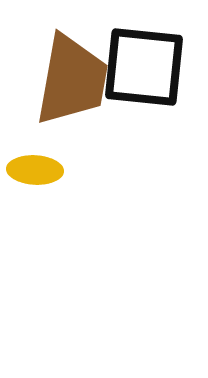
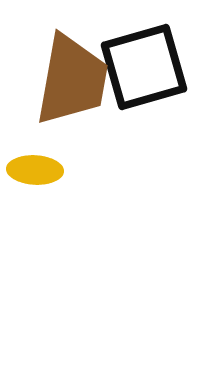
black square: rotated 22 degrees counterclockwise
